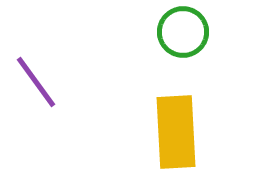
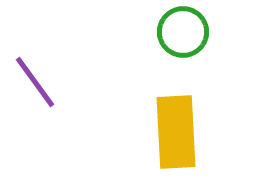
purple line: moved 1 px left
